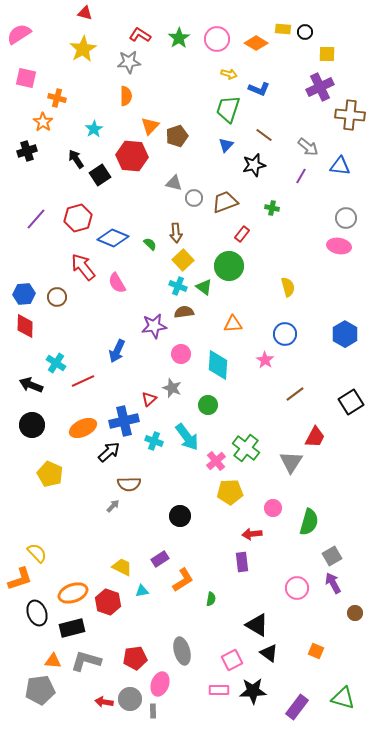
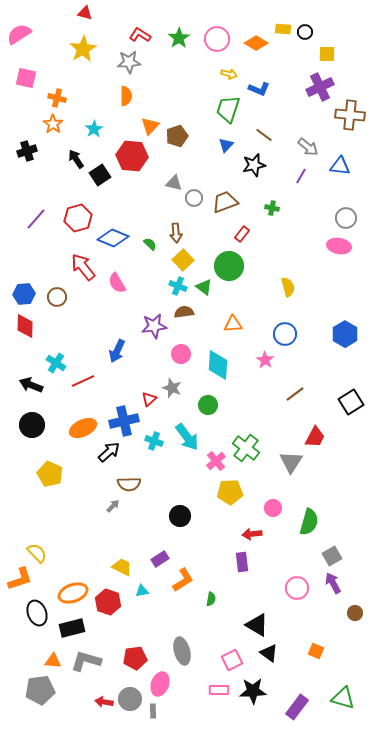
orange star at (43, 122): moved 10 px right, 2 px down
